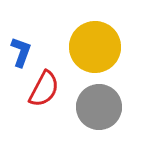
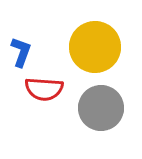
red semicircle: rotated 66 degrees clockwise
gray circle: moved 2 px right, 1 px down
